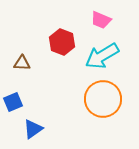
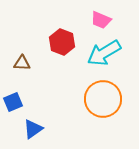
cyan arrow: moved 2 px right, 3 px up
